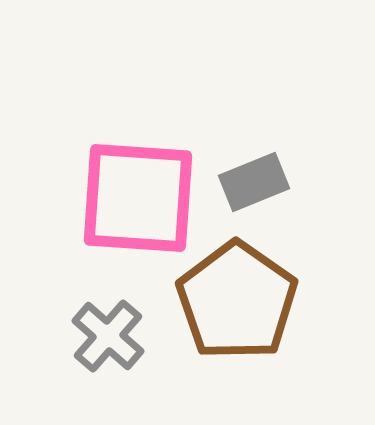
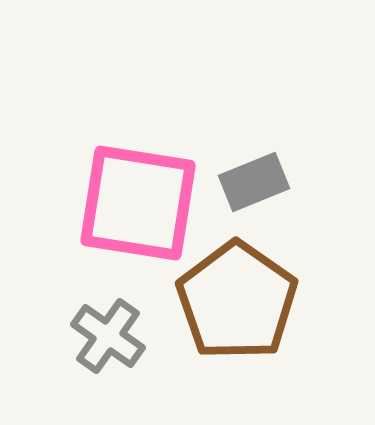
pink square: moved 5 px down; rotated 5 degrees clockwise
gray cross: rotated 6 degrees counterclockwise
